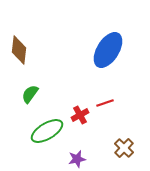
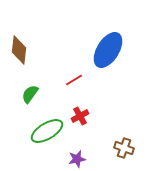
red line: moved 31 px left, 23 px up; rotated 12 degrees counterclockwise
red cross: moved 1 px down
brown cross: rotated 24 degrees counterclockwise
